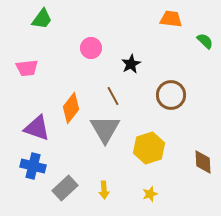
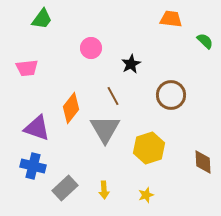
yellow star: moved 4 px left, 1 px down
